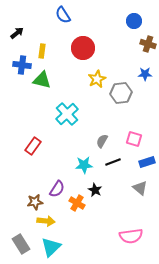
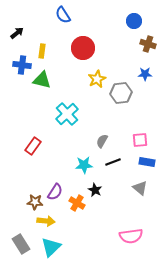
pink square: moved 6 px right, 1 px down; rotated 21 degrees counterclockwise
blue rectangle: rotated 28 degrees clockwise
purple semicircle: moved 2 px left, 3 px down
brown star: rotated 14 degrees clockwise
